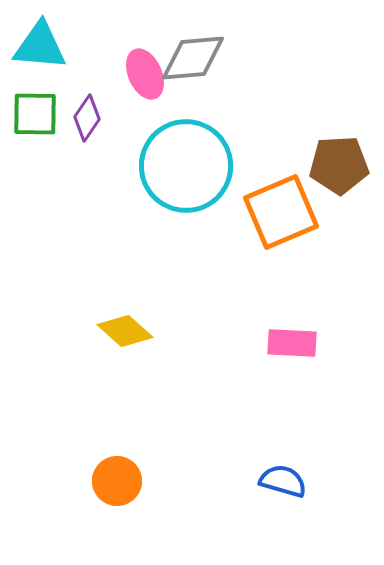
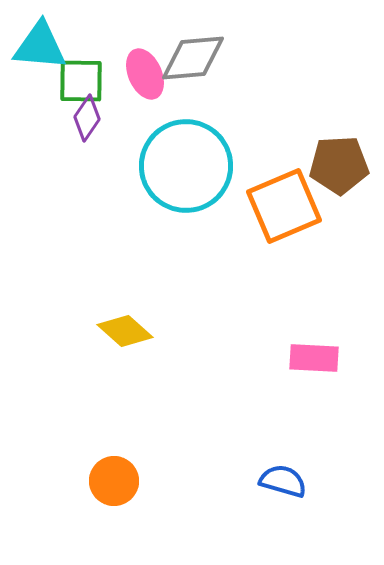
green square: moved 46 px right, 33 px up
orange square: moved 3 px right, 6 px up
pink rectangle: moved 22 px right, 15 px down
orange circle: moved 3 px left
